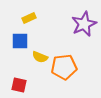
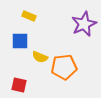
yellow rectangle: moved 2 px up; rotated 48 degrees clockwise
